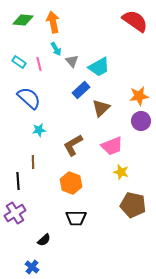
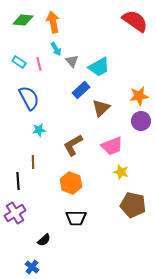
blue semicircle: rotated 20 degrees clockwise
